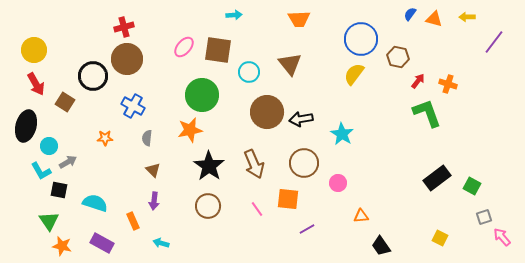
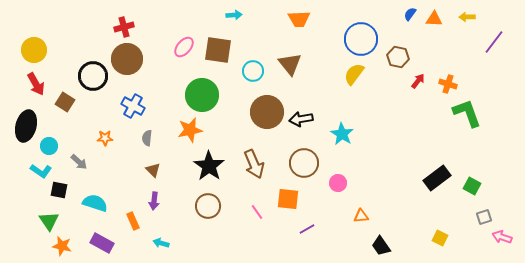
orange triangle at (434, 19): rotated 12 degrees counterclockwise
cyan circle at (249, 72): moved 4 px right, 1 px up
green L-shape at (427, 113): moved 40 px right
gray arrow at (68, 162): moved 11 px right; rotated 72 degrees clockwise
cyan L-shape at (41, 171): rotated 25 degrees counterclockwise
pink line at (257, 209): moved 3 px down
pink arrow at (502, 237): rotated 30 degrees counterclockwise
